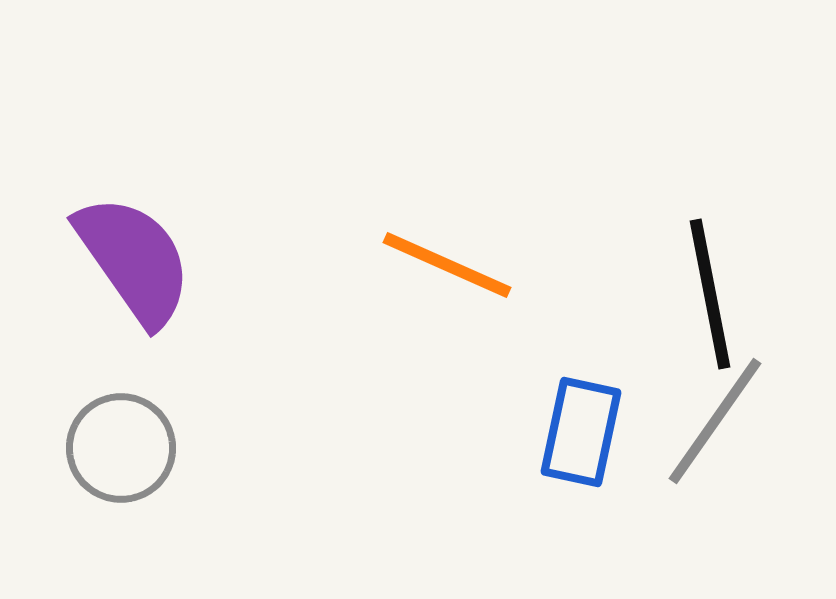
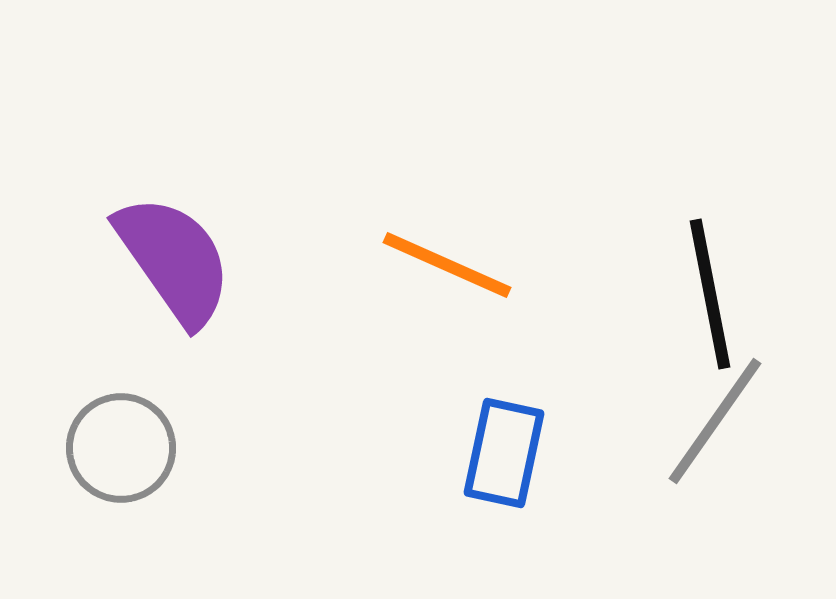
purple semicircle: moved 40 px right
blue rectangle: moved 77 px left, 21 px down
